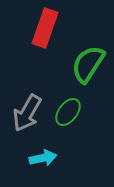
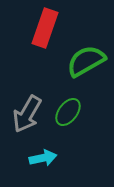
green semicircle: moved 2 px left, 3 px up; rotated 27 degrees clockwise
gray arrow: moved 1 px down
